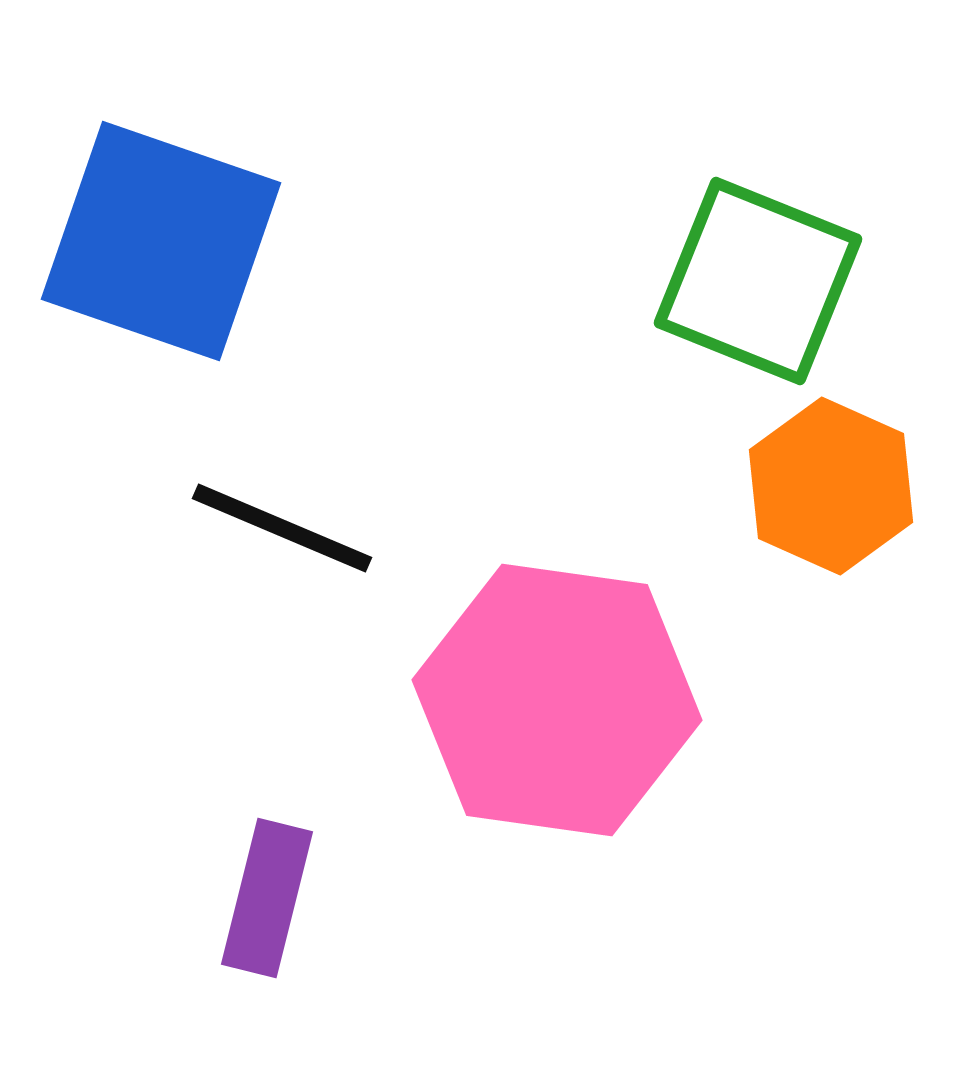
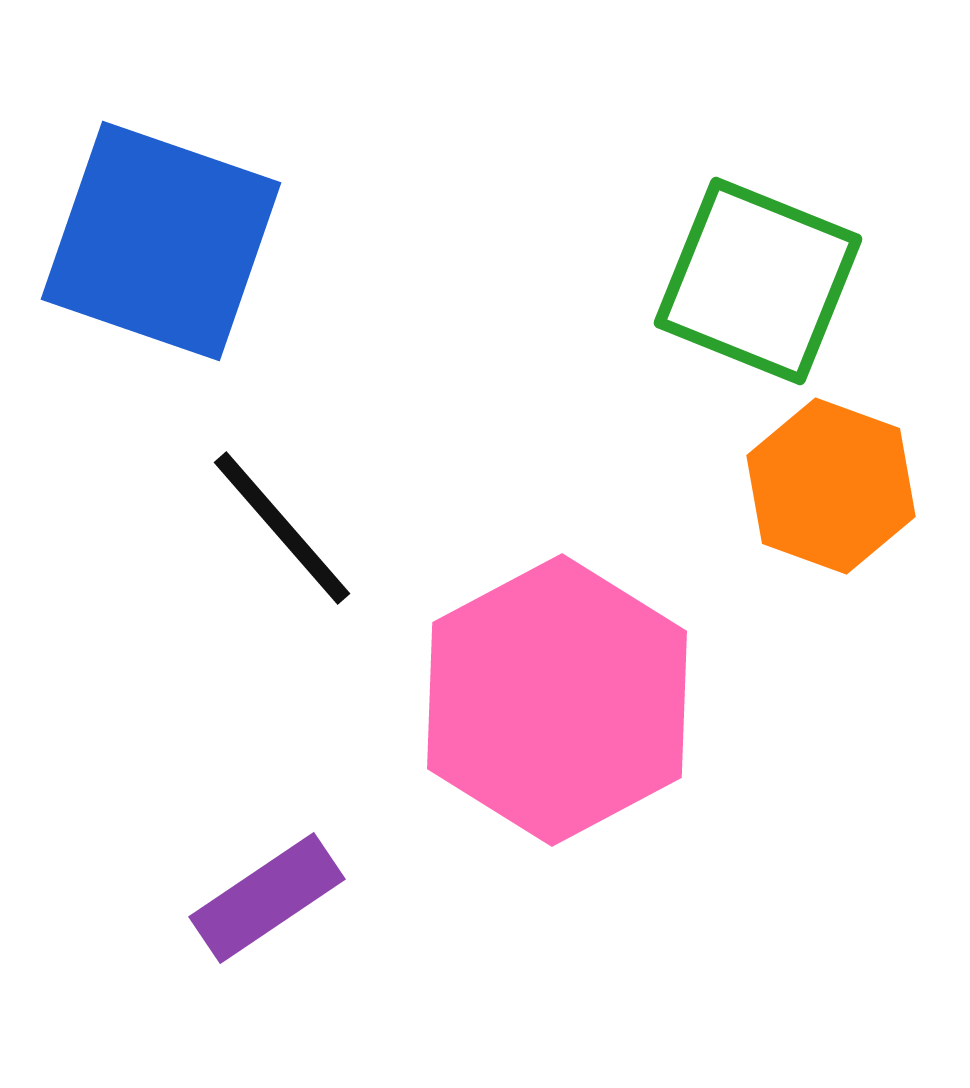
orange hexagon: rotated 4 degrees counterclockwise
black line: rotated 26 degrees clockwise
pink hexagon: rotated 24 degrees clockwise
purple rectangle: rotated 42 degrees clockwise
